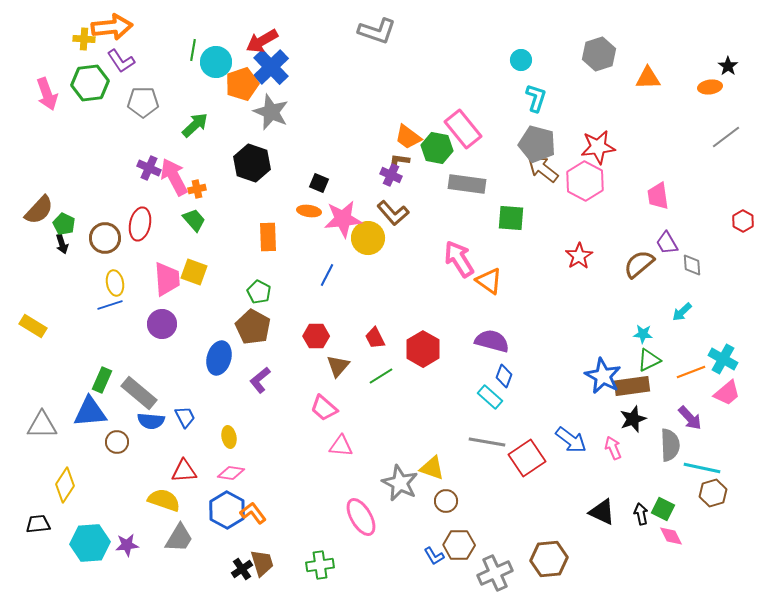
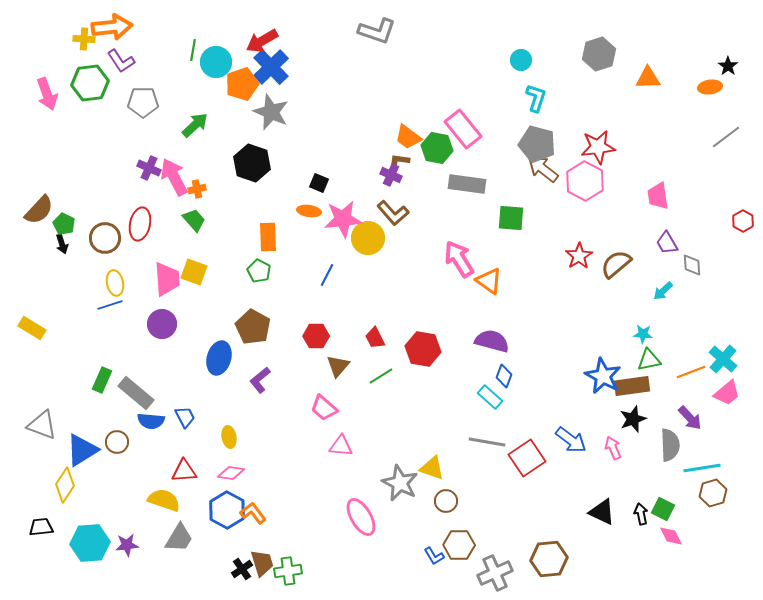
brown semicircle at (639, 264): moved 23 px left
green pentagon at (259, 292): moved 21 px up
cyan arrow at (682, 312): moved 19 px left, 21 px up
yellow rectangle at (33, 326): moved 1 px left, 2 px down
red hexagon at (423, 349): rotated 20 degrees counterclockwise
cyan cross at (723, 359): rotated 12 degrees clockwise
green triangle at (649, 360): rotated 15 degrees clockwise
gray rectangle at (139, 393): moved 3 px left
blue triangle at (90, 412): moved 8 px left, 38 px down; rotated 27 degrees counterclockwise
gray triangle at (42, 425): rotated 20 degrees clockwise
cyan line at (702, 468): rotated 21 degrees counterclockwise
black trapezoid at (38, 524): moved 3 px right, 3 px down
green cross at (320, 565): moved 32 px left, 6 px down
